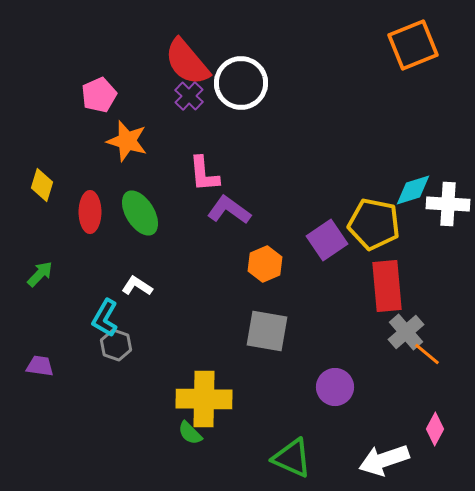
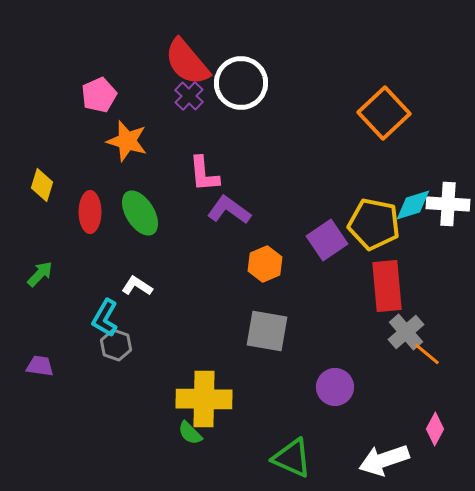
orange square: moved 29 px left, 68 px down; rotated 21 degrees counterclockwise
cyan diamond: moved 15 px down
